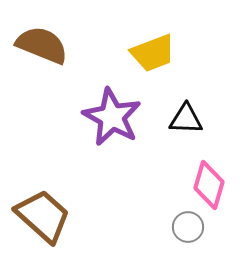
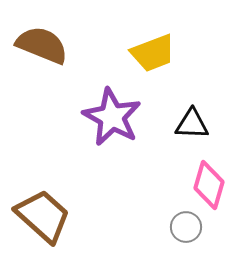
black triangle: moved 6 px right, 5 px down
gray circle: moved 2 px left
